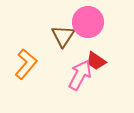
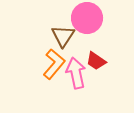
pink circle: moved 1 px left, 4 px up
orange L-shape: moved 28 px right
pink arrow: moved 4 px left, 2 px up; rotated 40 degrees counterclockwise
